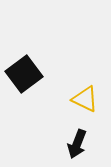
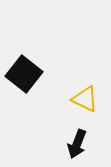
black square: rotated 15 degrees counterclockwise
